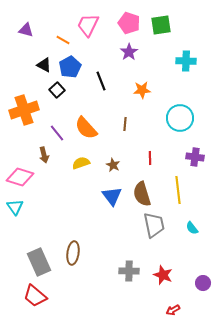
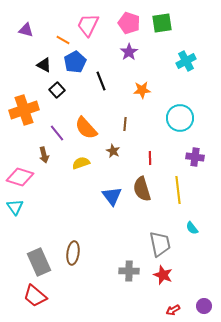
green square: moved 1 px right, 2 px up
cyan cross: rotated 30 degrees counterclockwise
blue pentagon: moved 5 px right, 5 px up
brown star: moved 14 px up
brown semicircle: moved 5 px up
gray trapezoid: moved 6 px right, 19 px down
purple circle: moved 1 px right, 23 px down
